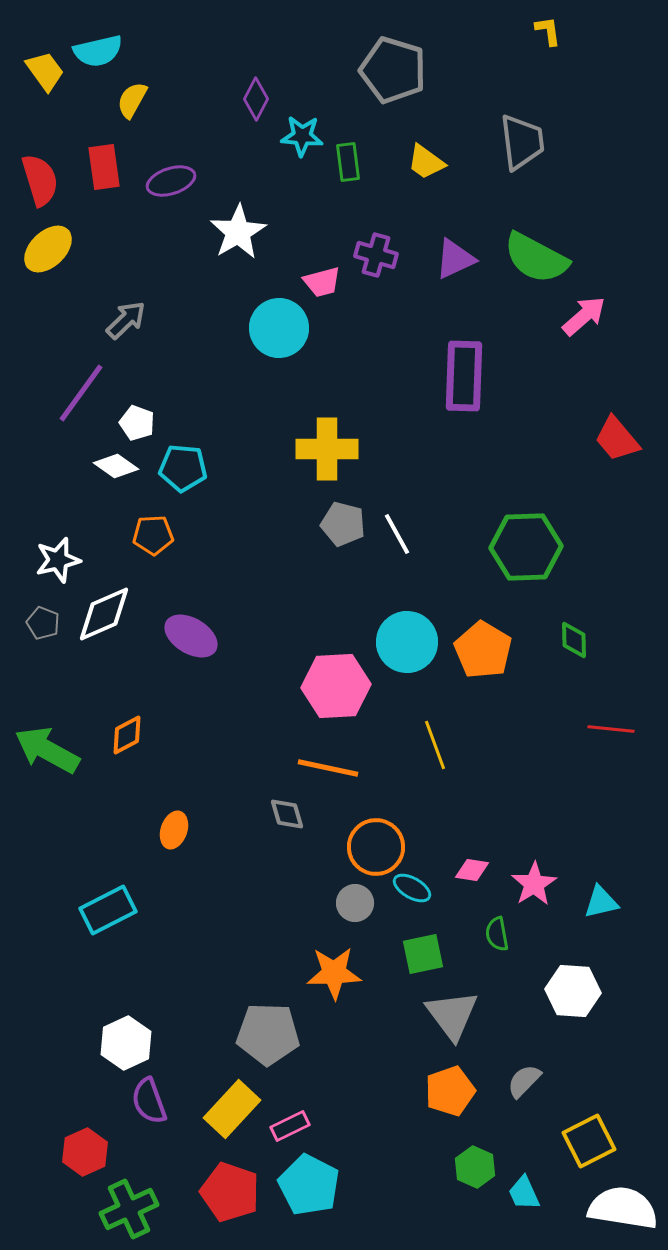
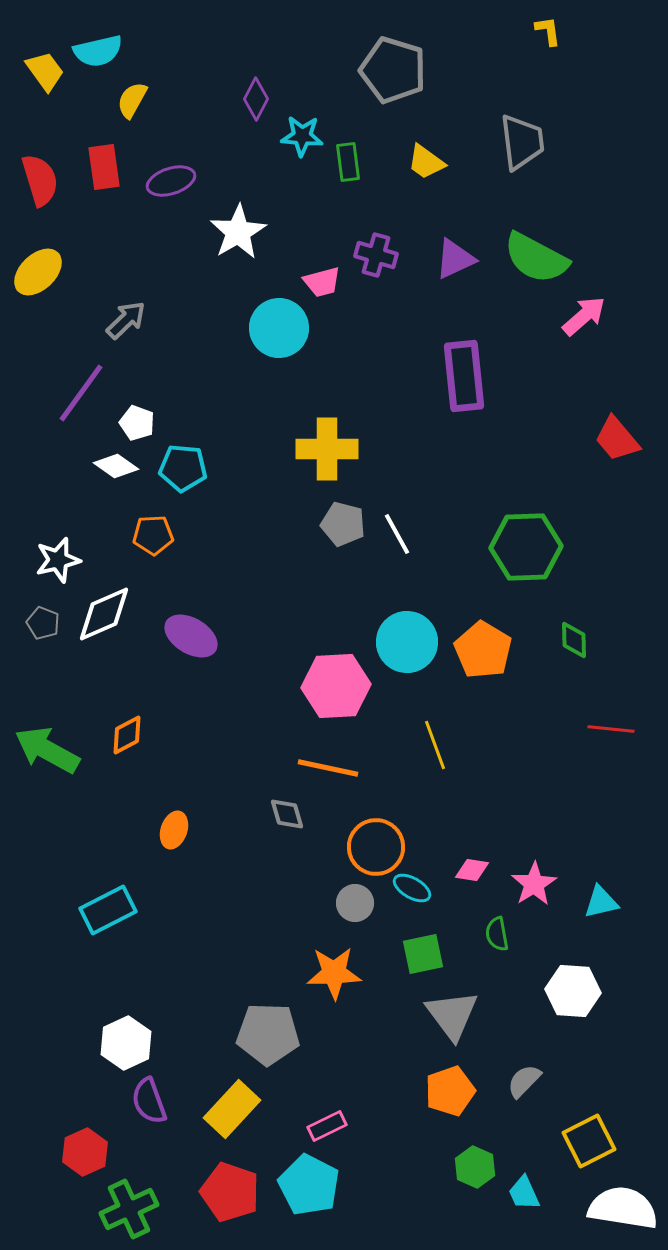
yellow ellipse at (48, 249): moved 10 px left, 23 px down
purple rectangle at (464, 376): rotated 8 degrees counterclockwise
pink rectangle at (290, 1126): moved 37 px right
